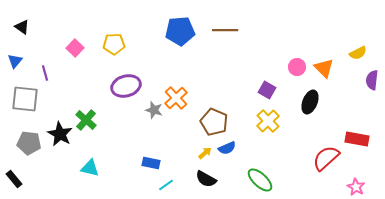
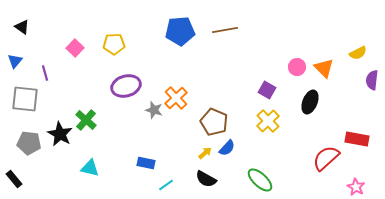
brown line: rotated 10 degrees counterclockwise
blue semicircle: rotated 24 degrees counterclockwise
blue rectangle: moved 5 px left
